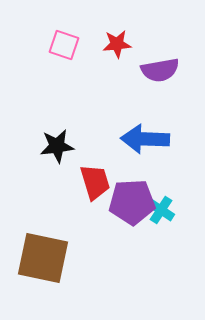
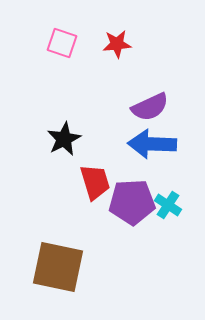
pink square: moved 2 px left, 2 px up
purple semicircle: moved 10 px left, 37 px down; rotated 15 degrees counterclockwise
blue arrow: moved 7 px right, 5 px down
black star: moved 7 px right, 7 px up; rotated 20 degrees counterclockwise
cyan cross: moved 7 px right, 5 px up
brown square: moved 15 px right, 9 px down
